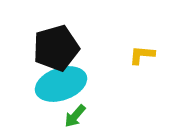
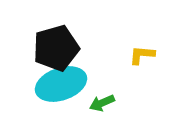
green arrow: moved 27 px right, 13 px up; rotated 25 degrees clockwise
